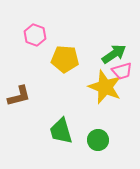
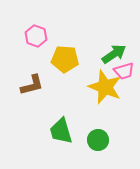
pink hexagon: moved 1 px right, 1 px down
pink trapezoid: moved 2 px right
brown L-shape: moved 13 px right, 11 px up
